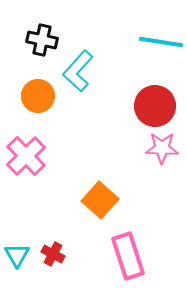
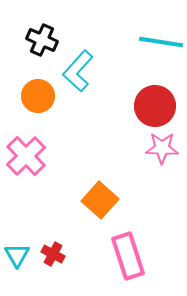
black cross: rotated 12 degrees clockwise
